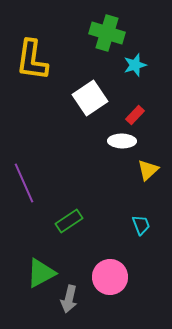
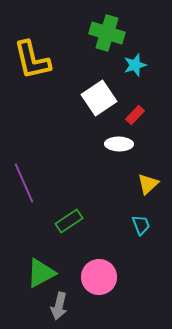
yellow L-shape: rotated 21 degrees counterclockwise
white square: moved 9 px right
white ellipse: moved 3 px left, 3 px down
yellow triangle: moved 14 px down
pink circle: moved 11 px left
gray arrow: moved 10 px left, 7 px down
